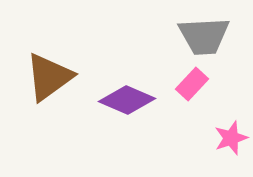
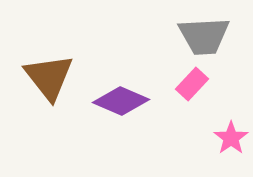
brown triangle: rotated 32 degrees counterclockwise
purple diamond: moved 6 px left, 1 px down
pink star: rotated 16 degrees counterclockwise
